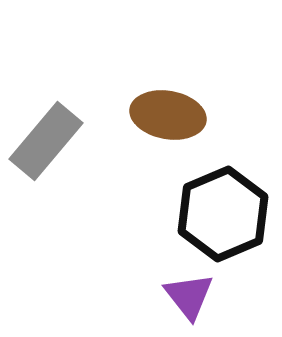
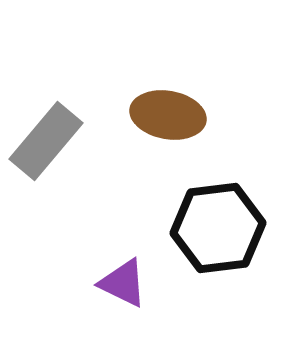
black hexagon: moved 5 px left, 14 px down; rotated 16 degrees clockwise
purple triangle: moved 66 px left, 13 px up; rotated 26 degrees counterclockwise
